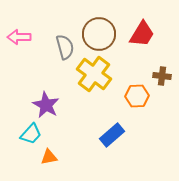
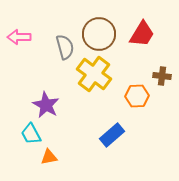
cyan trapezoid: rotated 110 degrees clockwise
